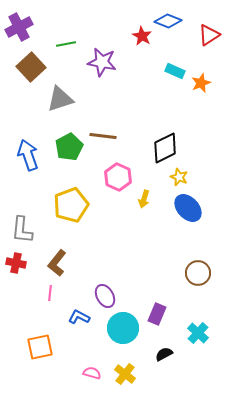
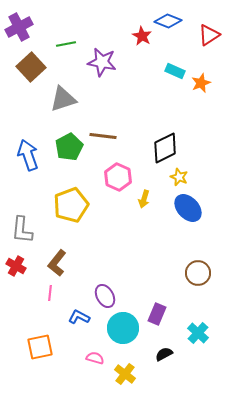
gray triangle: moved 3 px right
red cross: moved 3 px down; rotated 18 degrees clockwise
pink semicircle: moved 3 px right, 15 px up
